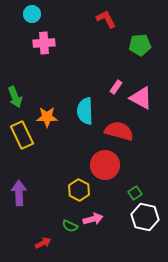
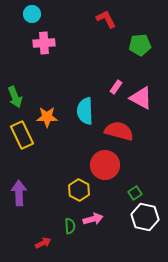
green semicircle: rotated 119 degrees counterclockwise
